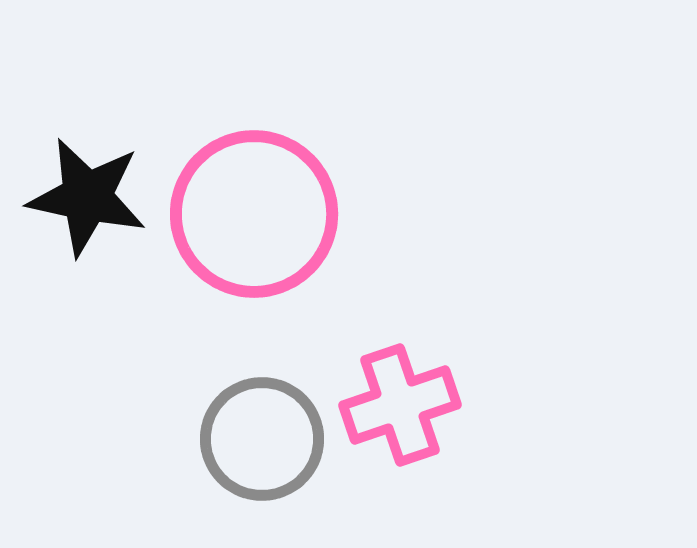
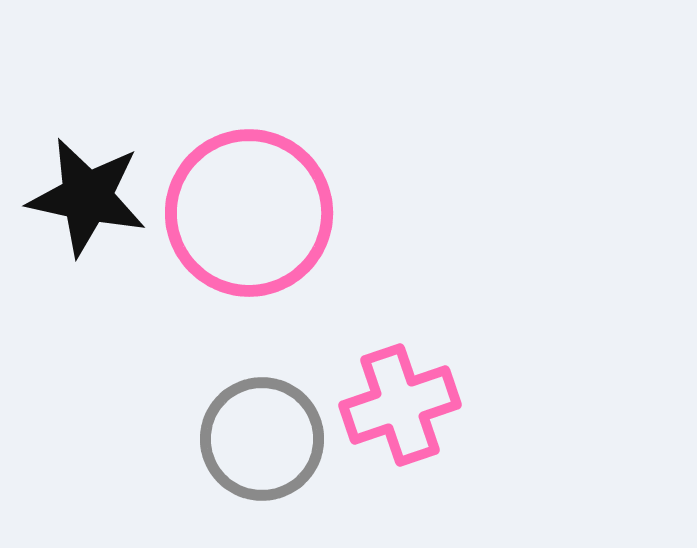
pink circle: moved 5 px left, 1 px up
